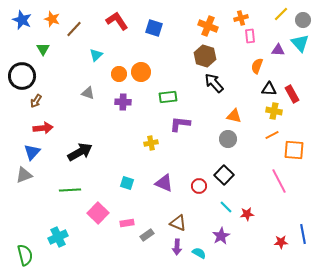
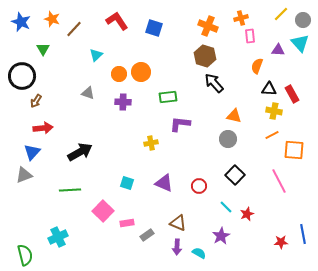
blue star at (22, 20): moved 1 px left, 2 px down
black square at (224, 175): moved 11 px right
pink square at (98, 213): moved 5 px right, 2 px up
red star at (247, 214): rotated 16 degrees counterclockwise
